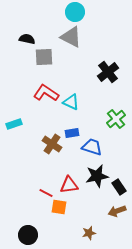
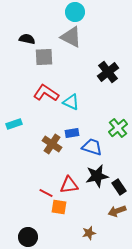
green cross: moved 2 px right, 9 px down
black circle: moved 2 px down
